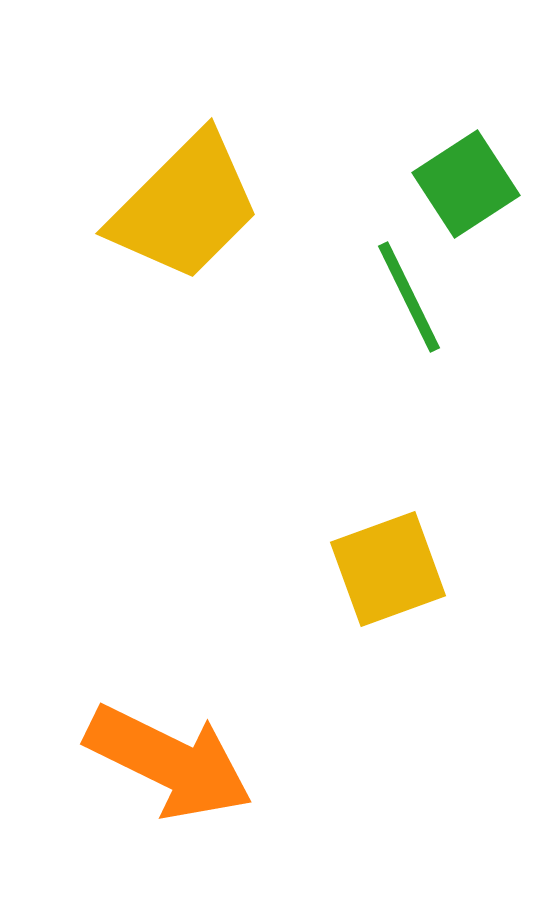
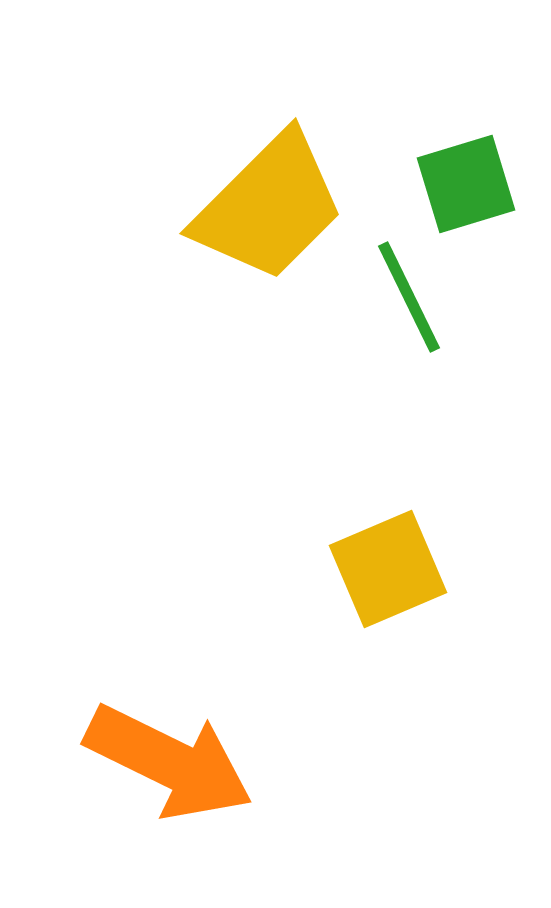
green square: rotated 16 degrees clockwise
yellow trapezoid: moved 84 px right
yellow square: rotated 3 degrees counterclockwise
